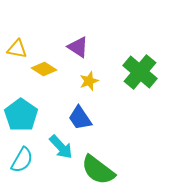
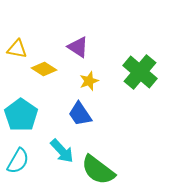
blue trapezoid: moved 4 px up
cyan arrow: moved 1 px right, 4 px down
cyan semicircle: moved 4 px left, 1 px down
